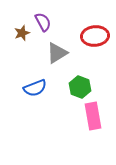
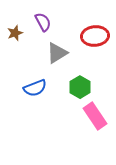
brown star: moved 7 px left
green hexagon: rotated 10 degrees clockwise
pink rectangle: moved 2 px right; rotated 24 degrees counterclockwise
